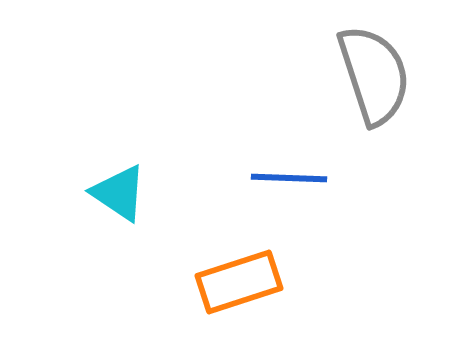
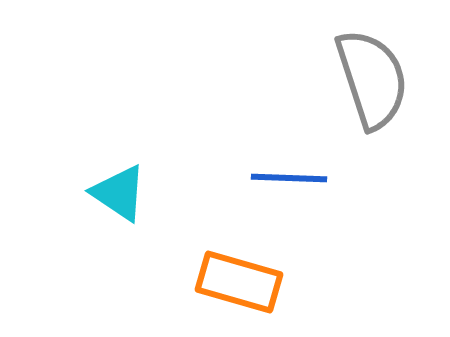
gray semicircle: moved 2 px left, 4 px down
orange rectangle: rotated 34 degrees clockwise
